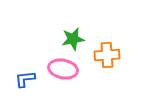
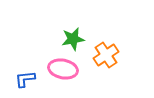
orange cross: moved 1 px left; rotated 30 degrees counterclockwise
